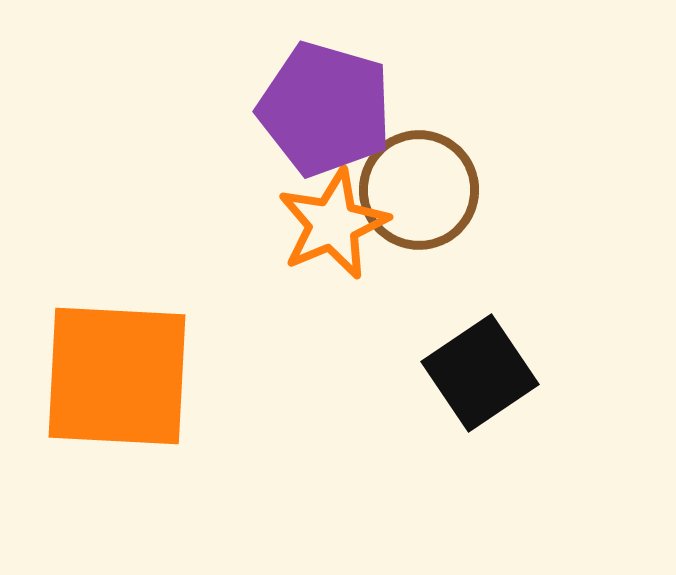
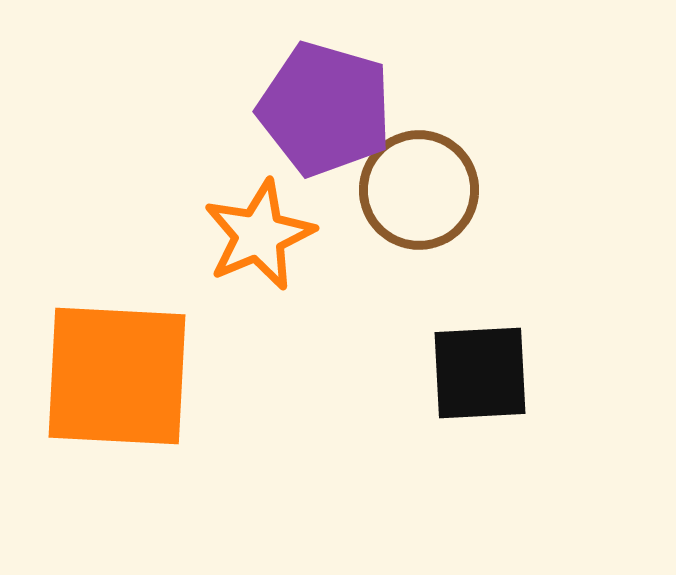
orange star: moved 74 px left, 11 px down
black square: rotated 31 degrees clockwise
